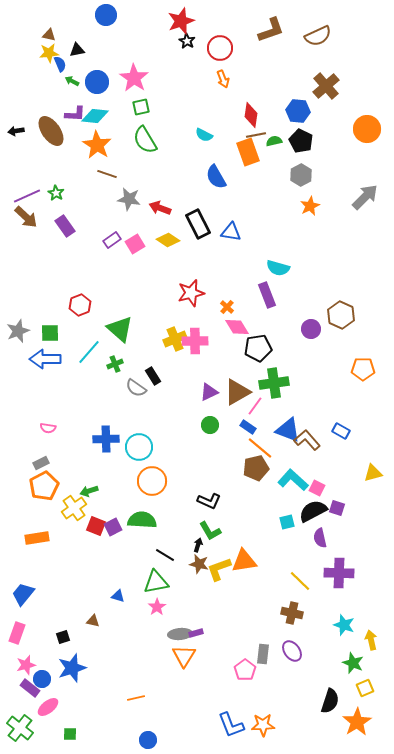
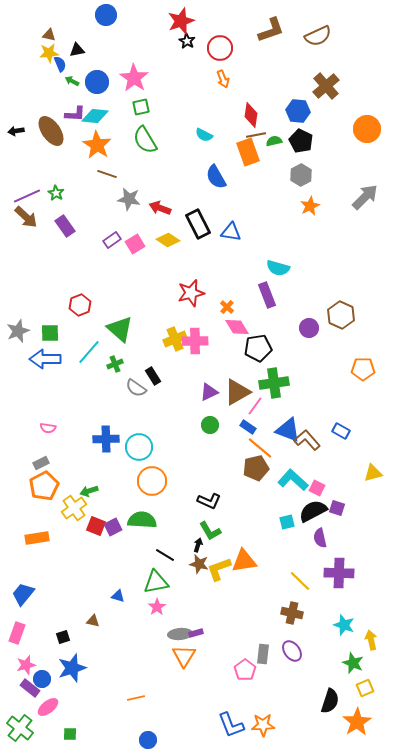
purple circle at (311, 329): moved 2 px left, 1 px up
